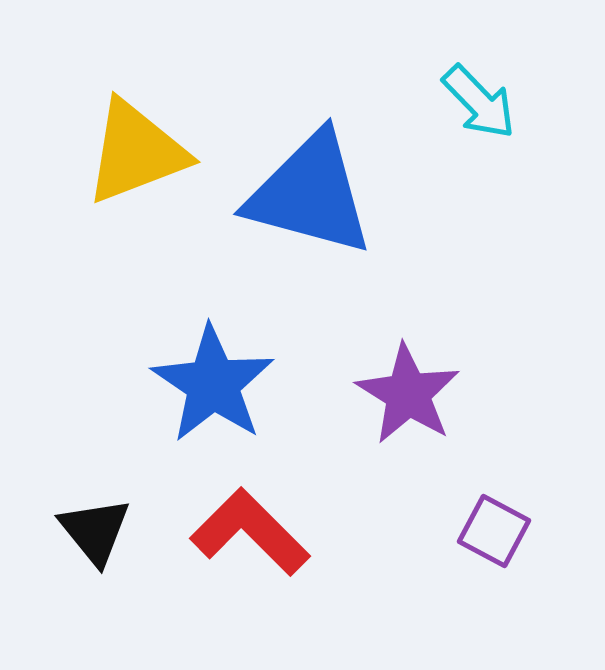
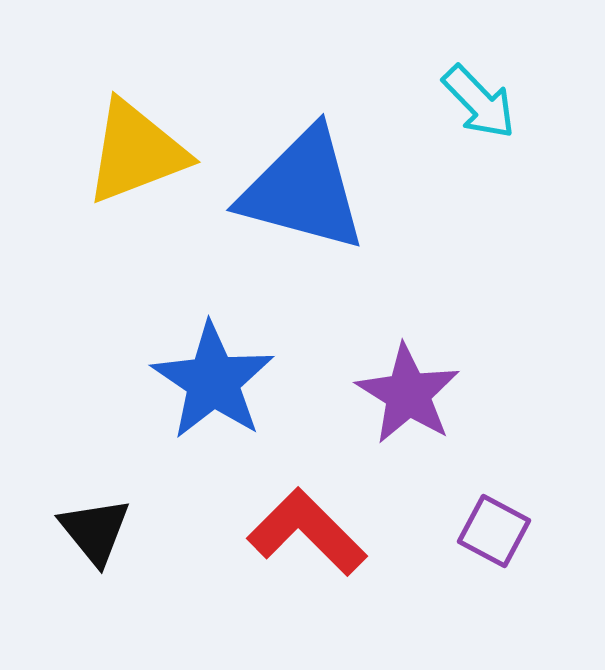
blue triangle: moved 7 px left, 4 px up
blue star: moved 3 px up
red L-shape: moved 57 px right
